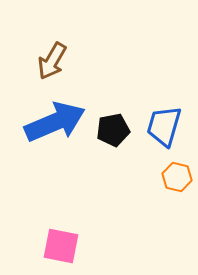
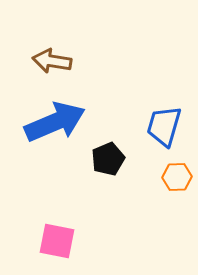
brown arrow: rotated 69 degrees clockwise
black pentagon: moved 5 px left, 29 px down; rotated 12 degrees counterclockwise
orange hexagon: rotated 16 degrees counterclockwise
pink square: moved 4 px left, 5 px up
